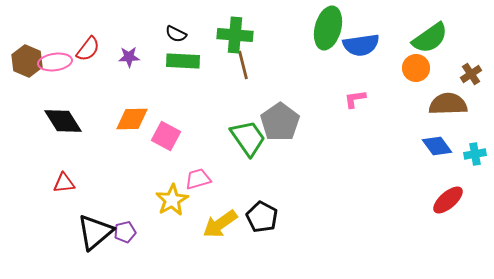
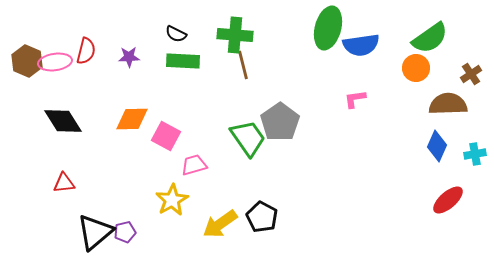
red semicircle: moved 2 px left, 2 px down; rotated 24 degrees counterclockwise
blue diamond: rotated 60 degrees clockwise
pink trapezoid: moved 4 px left, 14 px up
